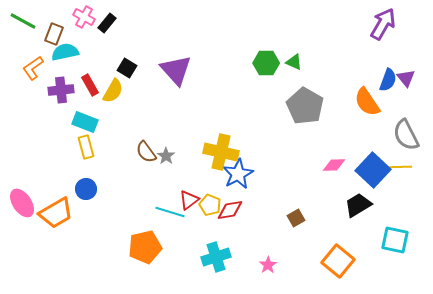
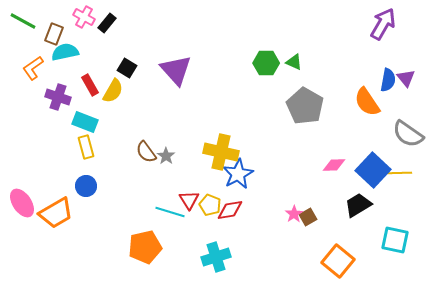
blue semicircle at (388, 80): rotated 10 degrees counterclockwise
purple cross at (61, 90): moved 3 px left, 7 px down; rotated 25 degrees clockwise
gray semicircle at (406, 135): moved 2 px right, 1 px up; rotated 28 degrees counterclockwise
yellow line at (397, 167): moved 6 px down
blue circle at (86, 189): moved 3 px up
red triangle at (189, 200): rotated 25 degrees counterclockwise
brown square at (296, 218): moved 12 px right, 1 px up
pink star at (268, 265): moved 26 px right, 51 px up
